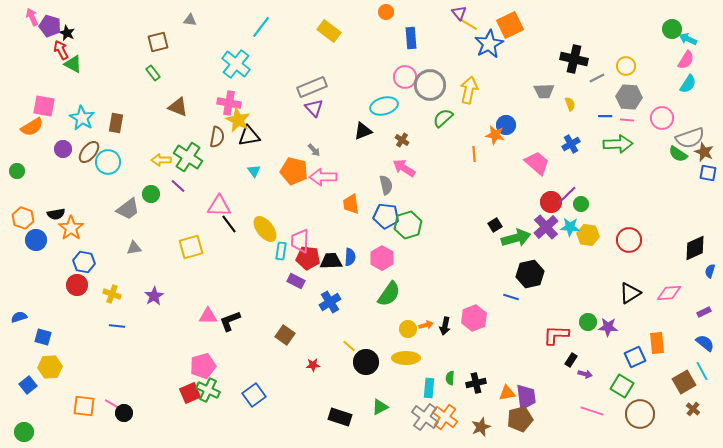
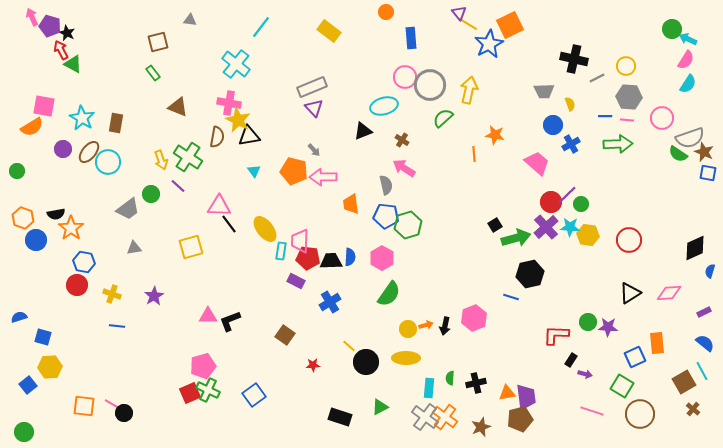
blue circle at (506, 125): moved 47 px right
yellow arrow at (161, 160): rotated 108 degrees counterclockwise
